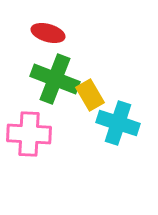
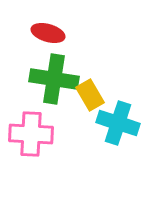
green cross: moved 1 px left; rotated 12 degrees counterclockwise
pink cross: moved 2 px right
